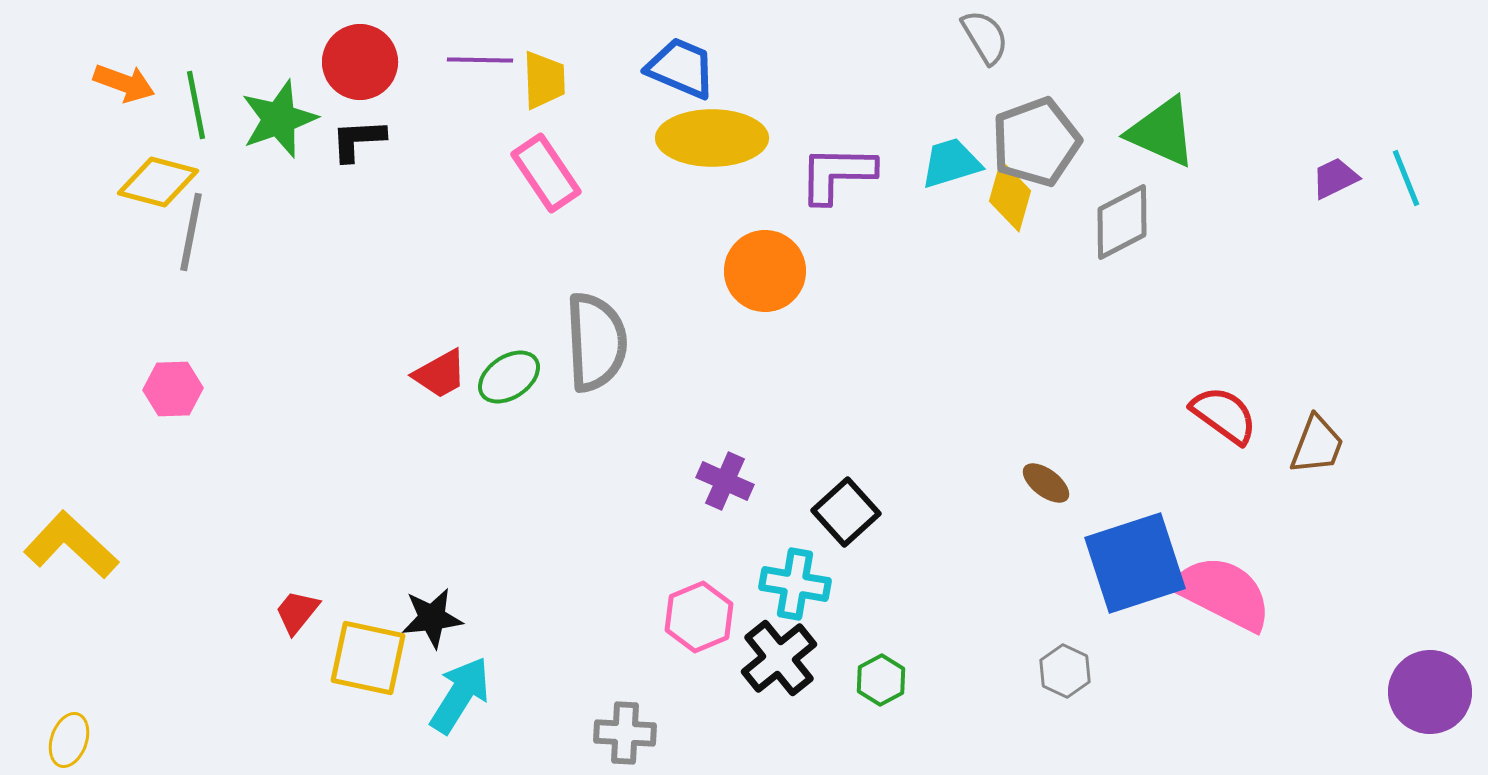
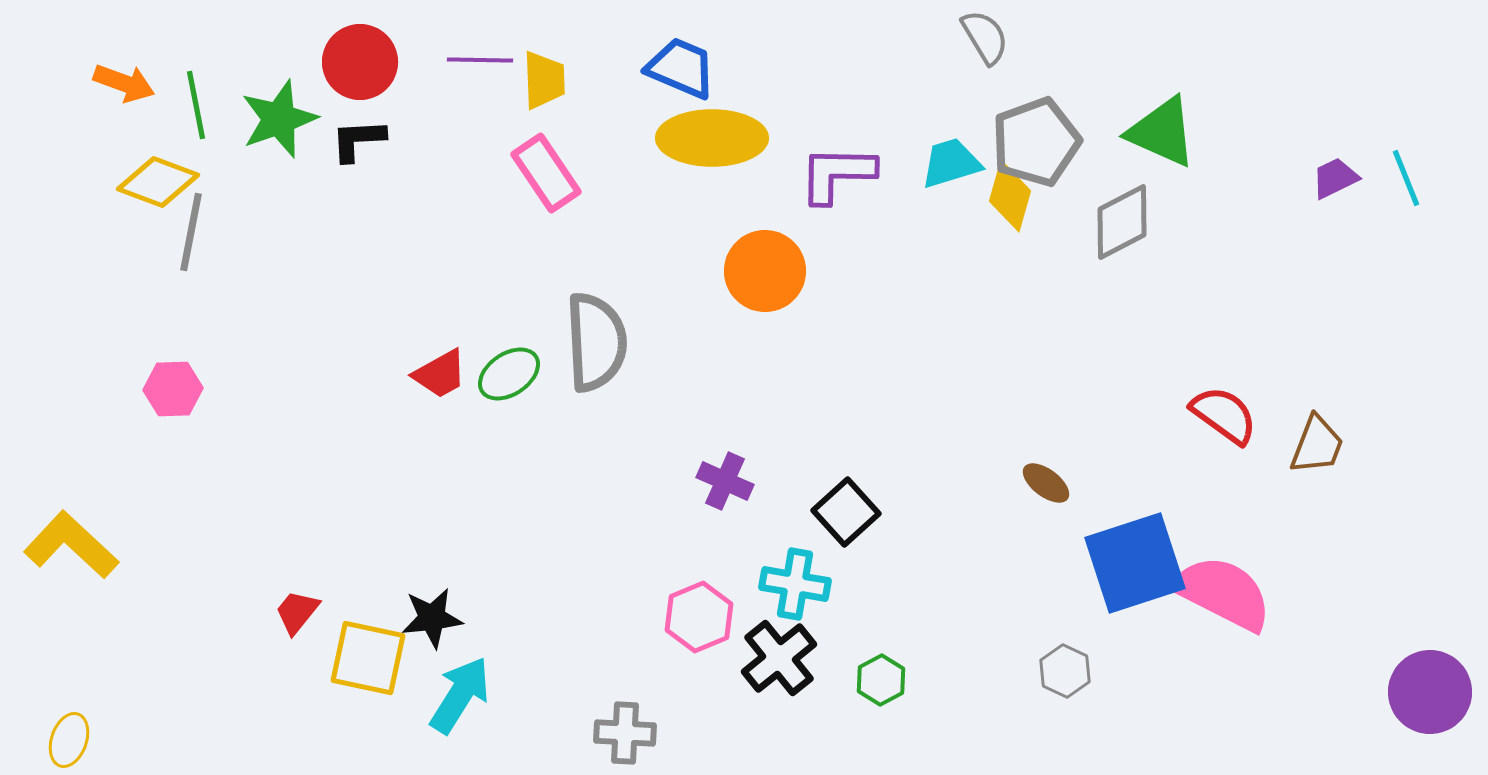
yellow diamond at (158, 182): rotated 6 degrees clockwise
green ellipse at (509, 377): moved 3 px up
